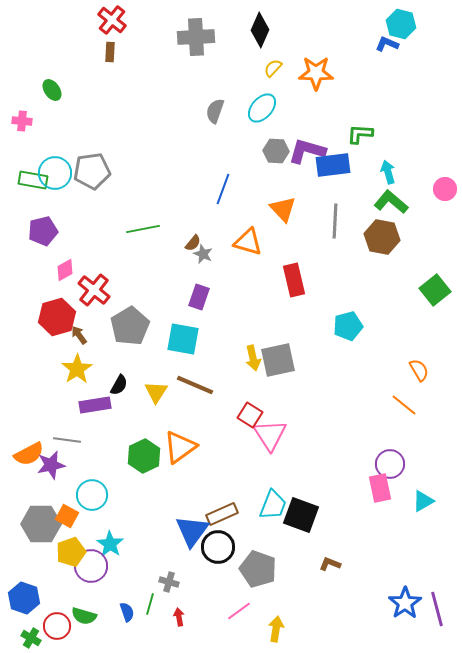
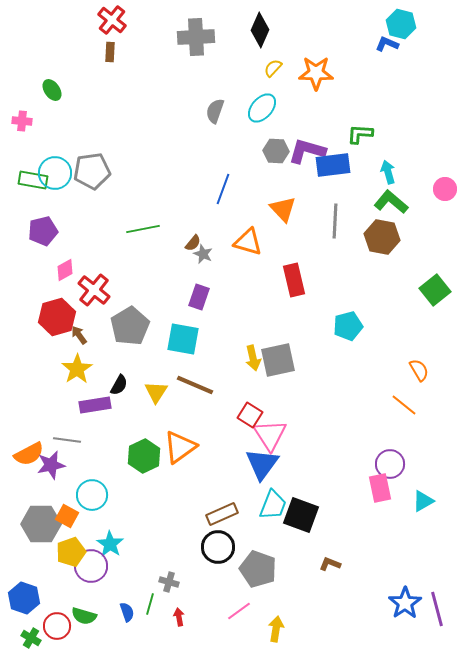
blue triangle at (192, 531): moved 70 px right, 67 px up
